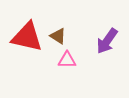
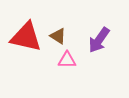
red triangle: moved 1 px left
purple arrow: moved 8 px left, 1 px up
